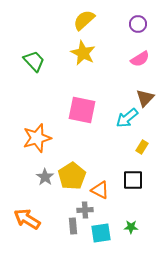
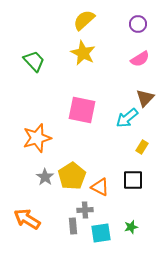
orange triangle: moved 3 px up
green star: rotated 16 degrees counterclockwise
